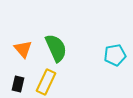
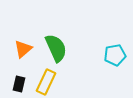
orange triangle: rotated 30 degrees clockwise
black rectangle: moved 1 px right
